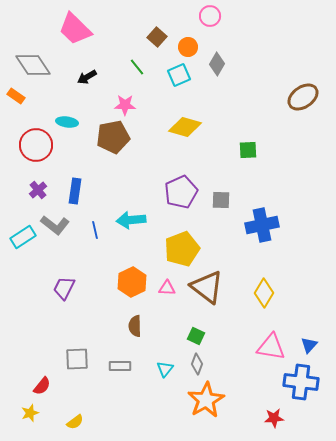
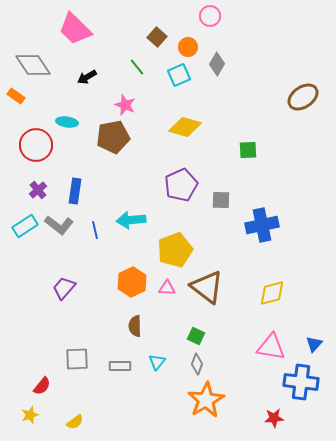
pink star at (125, 105): rotated 20 degrees clockwise
purple pentagon at (181, 192): moved 7 px up
gray L-shape at (55, 225): moved 4 px right
cyan rectangle at (23, 237): moved 2 px right, 11 px up
yellow pentagon at (182, 249): moved 7 px left, 1 px down
purple trapezoid at (64, 288): rotated 15 degrees clockwise
yellow diamond at (264, 293): moved 8 px right; rotated 44 degrees clockwise
blue triangle at (309, 345): moved 5 px right, 1 px up
cyan triangle at (165, 369): moved 8 px left, 7 px up
yellow star at (30, 413): moved 2 px down
